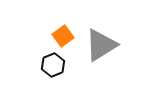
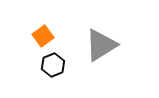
orange square: moved 20 px left
